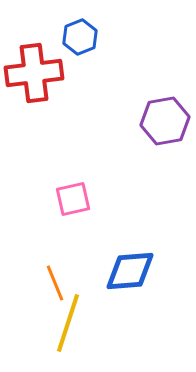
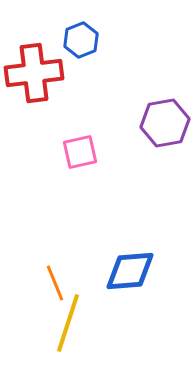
blue hexagon: moved 1 px right, 3 px down
purple hexagon: moved 2 px down
pink square: moved 7 px right, 47 px up
